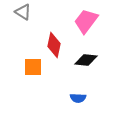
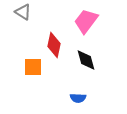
black diamond: rotated 70 degrees clockwise
